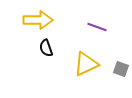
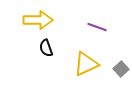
gray square: rotated 28 degrees clockwise
